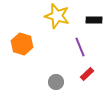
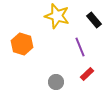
black rectangle: rotated 49 degrees clockwise
